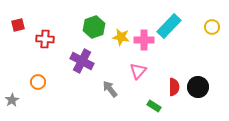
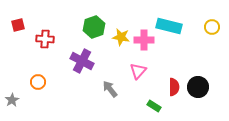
cyan rectangle: rotated 60 degrees clockwise
